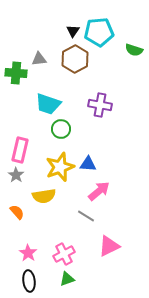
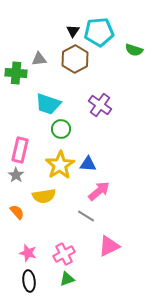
purple cross: rotated 25 degrees clockwise
yellow star: moved 2 px up; rotated 12 degrees counterclockwise
pink star: rotated 18 degrees counterclockwise
